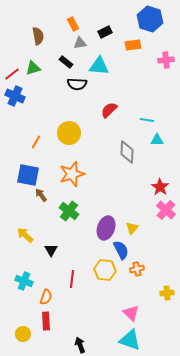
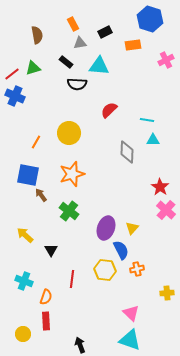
brown semicircle at (38, 36): moved 1 px left, 1 px up
pink cross at (166, 60): rotated 21 degrees counterclockwise
cyan triangle at (157, 140): moved 4 px left
